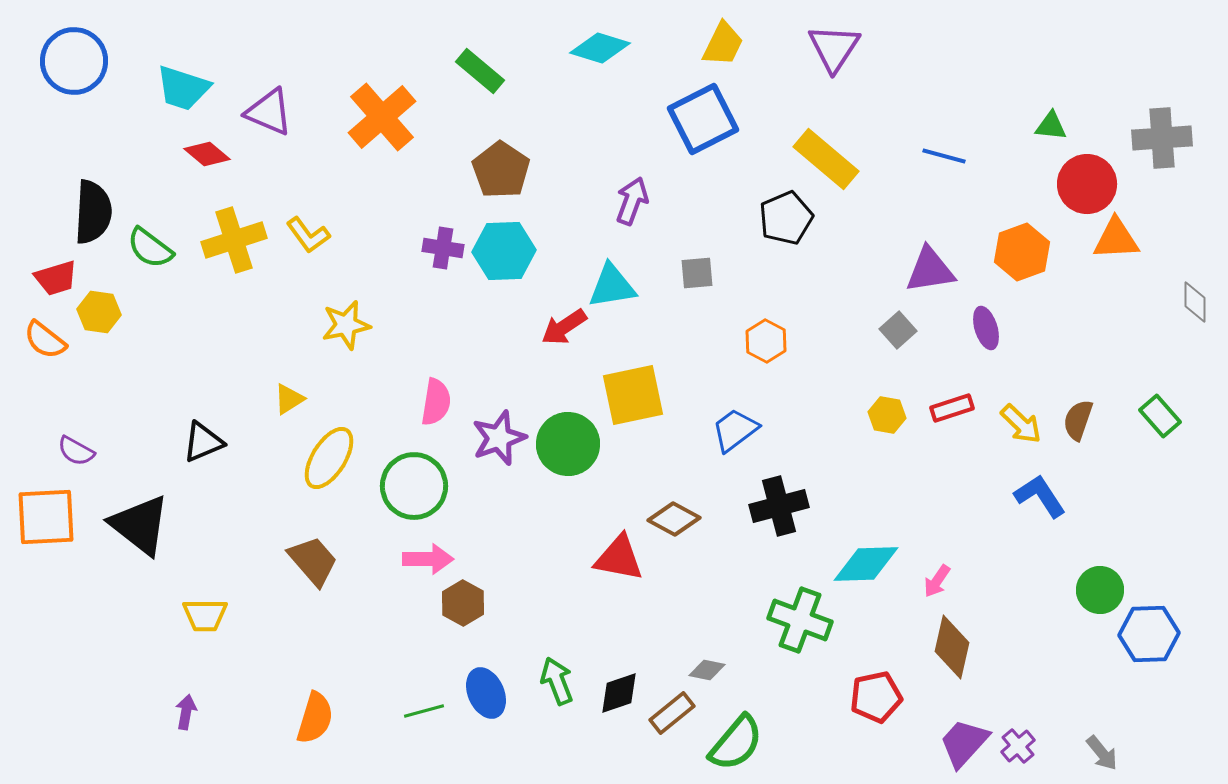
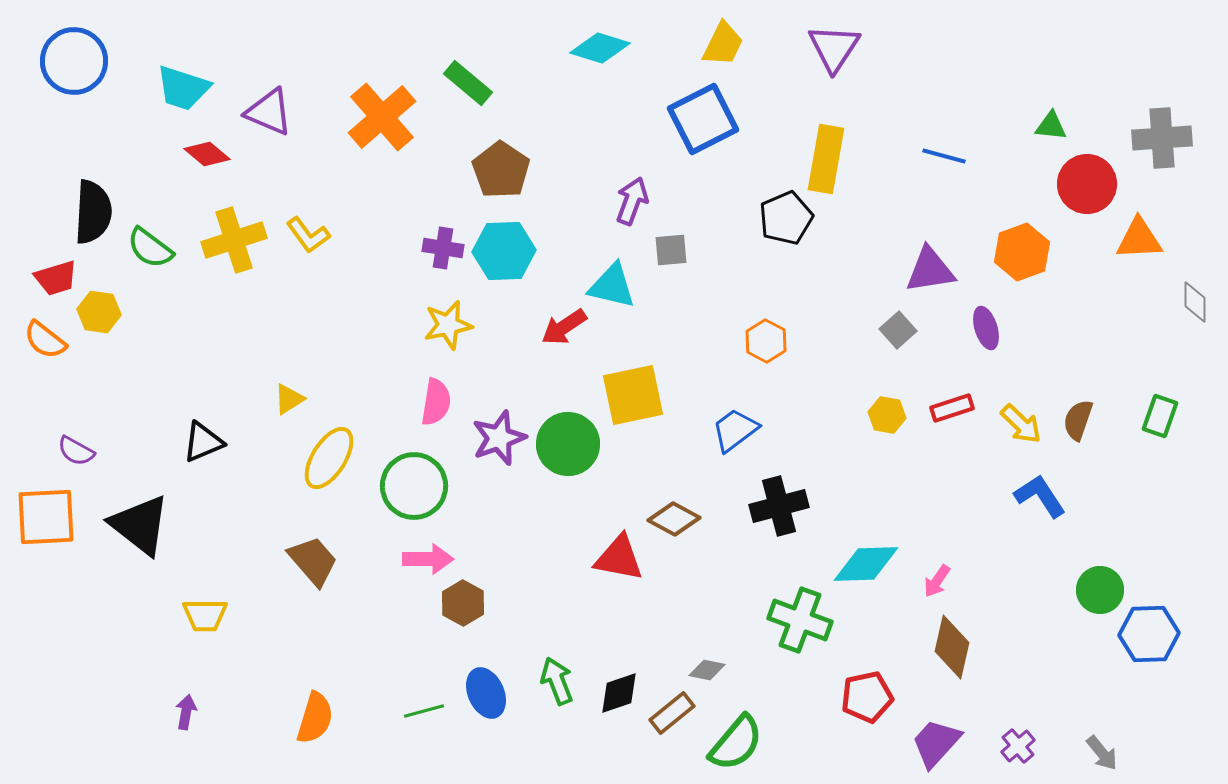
green rectangle at (480, 71): moved 12 px left, 12 px down
yellow rectangle at (826, 159): rotated 60 degrees clockwise
orange triangle at (1116, 239): moved 23 px right
gray square at (697, 273): moved 26 px left, 23 px up
cyan triangle at (612, 286): rotated 22 degrees clockwise
yellow star at (346, 325): moved 102 px right
green rectangle at (1160, 416): rotated 60 degrees clockwise
red pentagon at (876, 697): moved 9 px left
purple trapezoid at (964, 743): moved 28 px left
